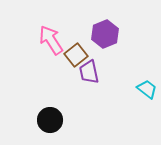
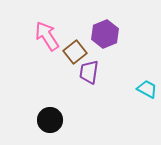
pink arrow: moved 4 px left, 4 px up
brown square: moved 1 px left, 3 px up
purple trapezoid: rotated 20 degrees clockwise
cyan trapezoid: rotated 10 degrees counterclockwise
